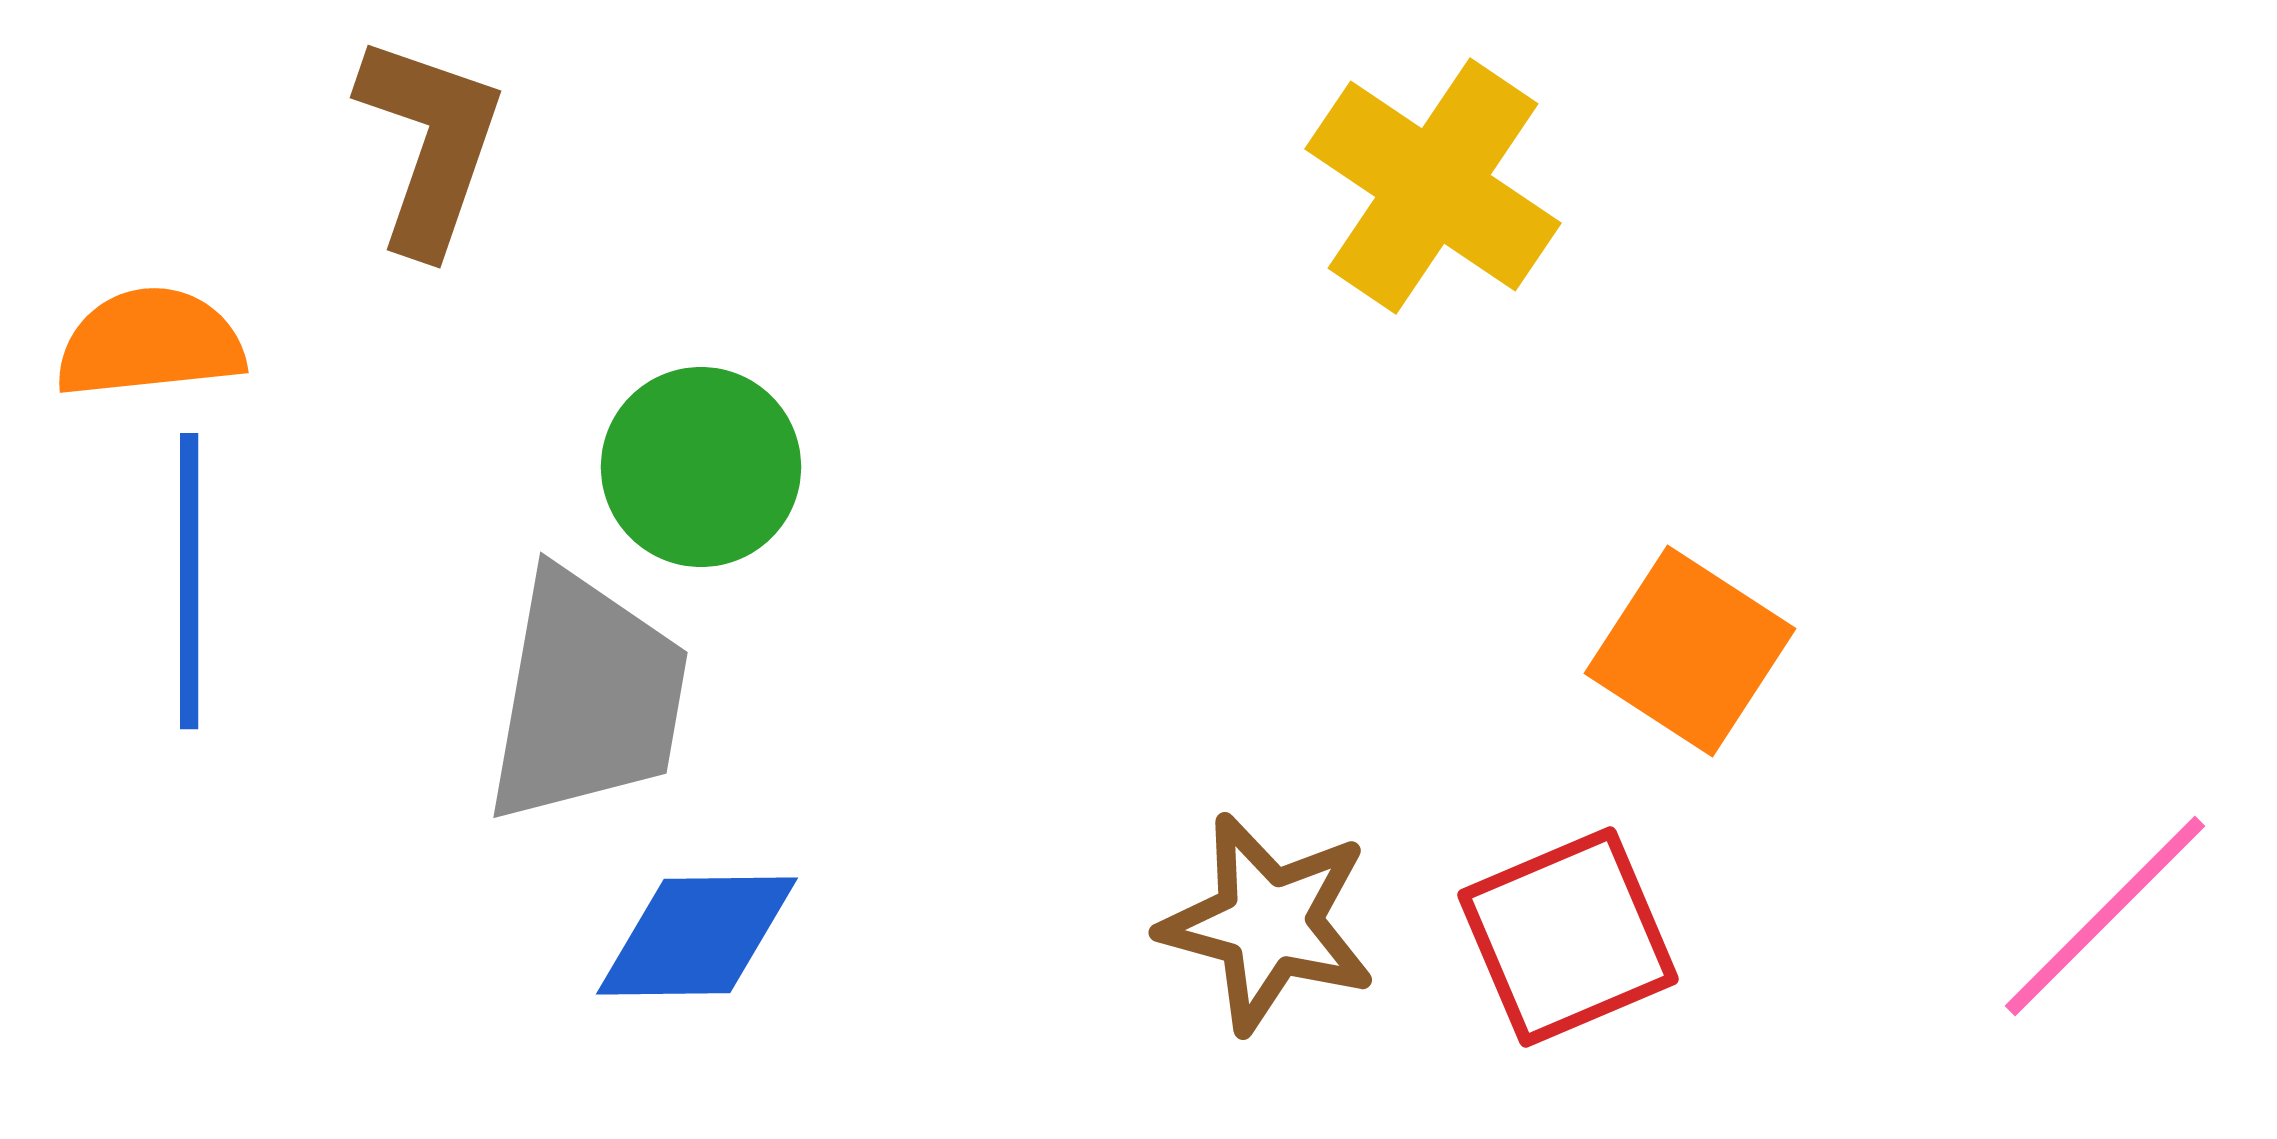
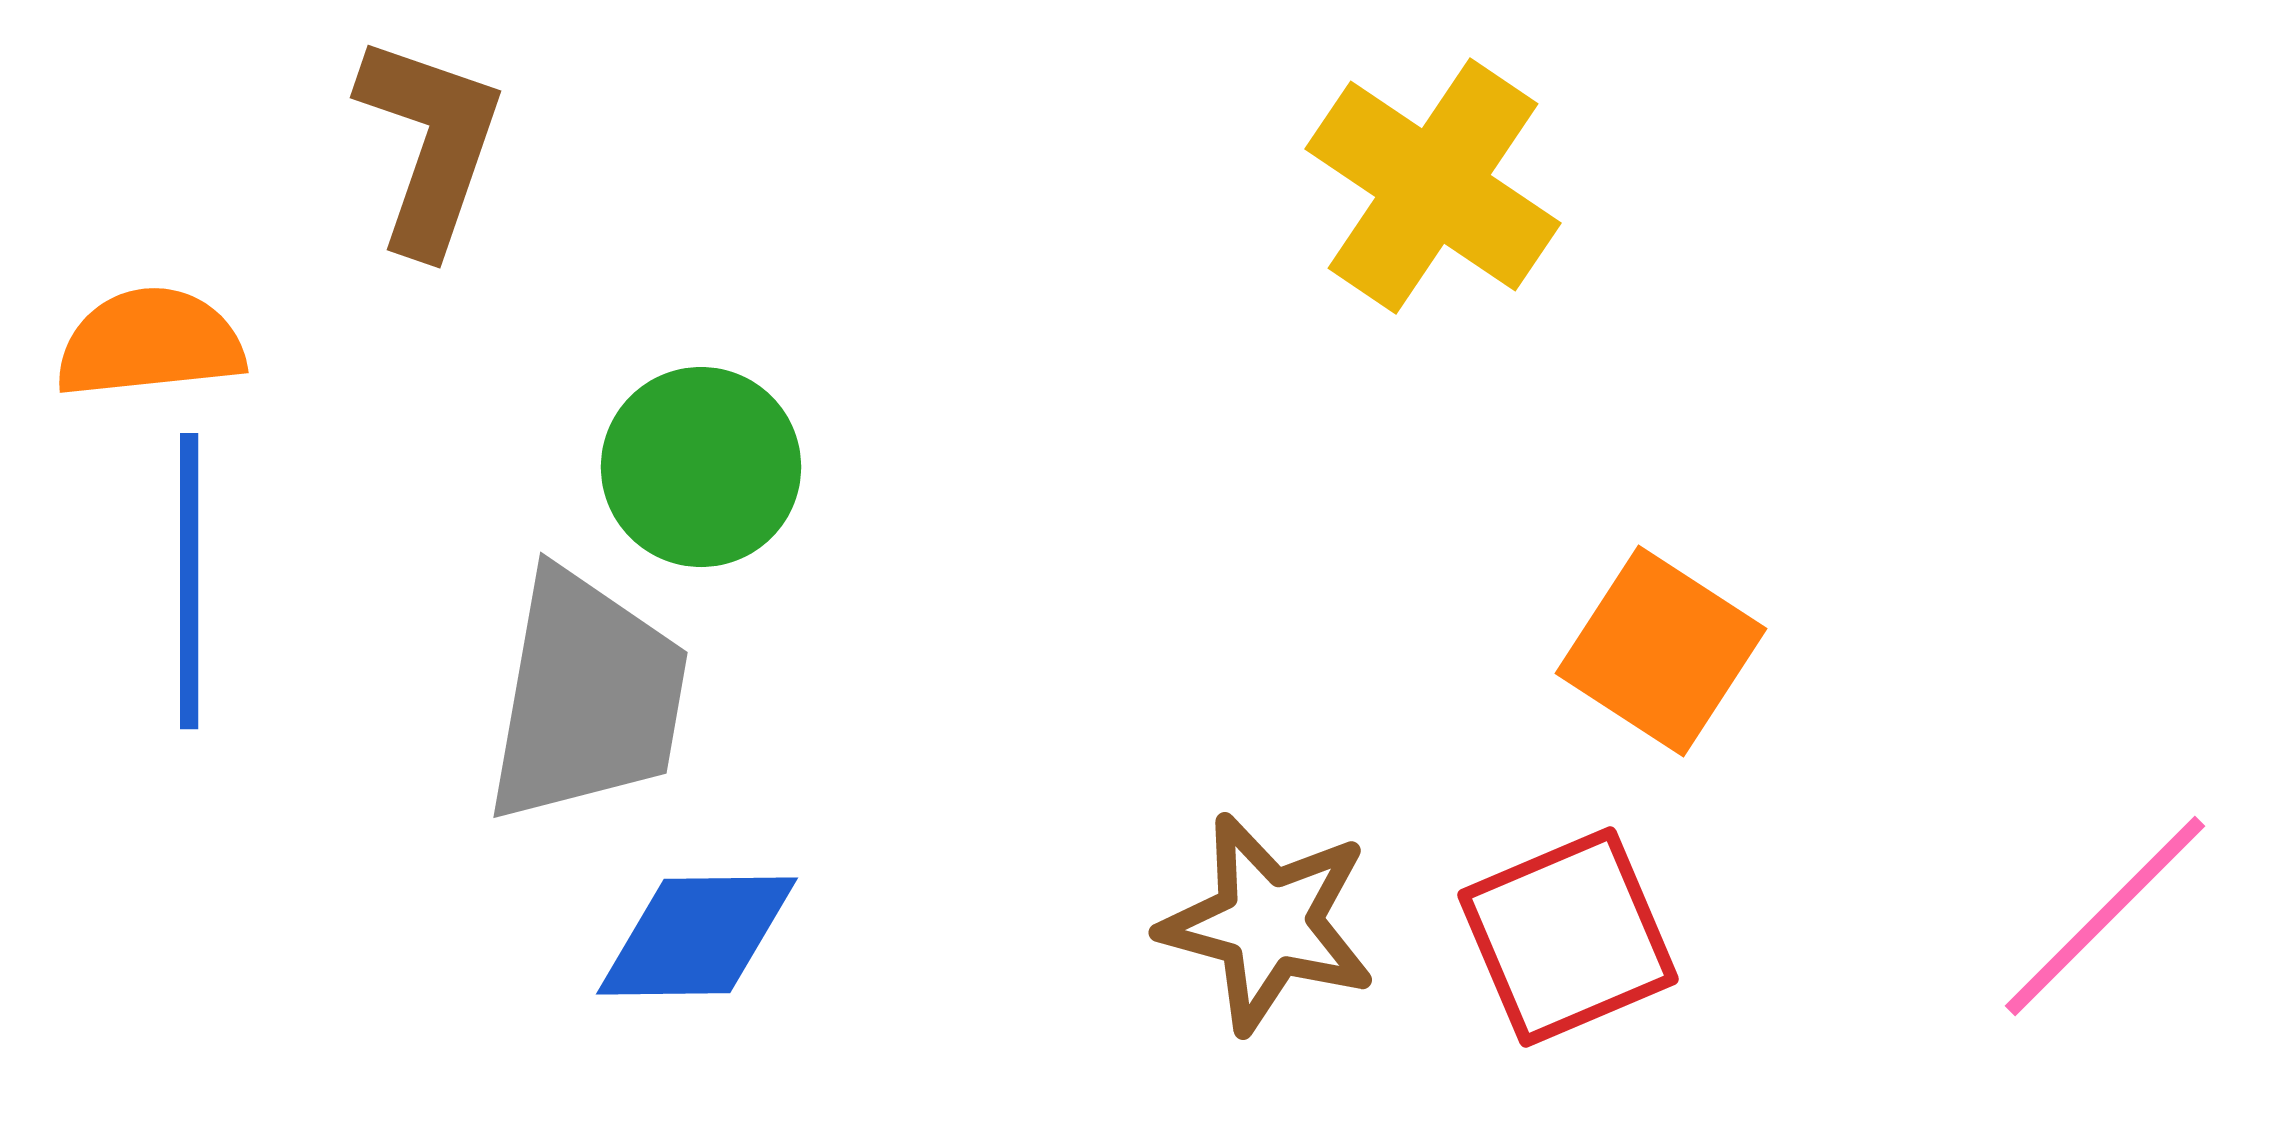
orange square: moved 29 px left
